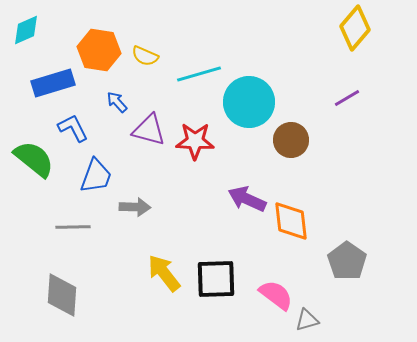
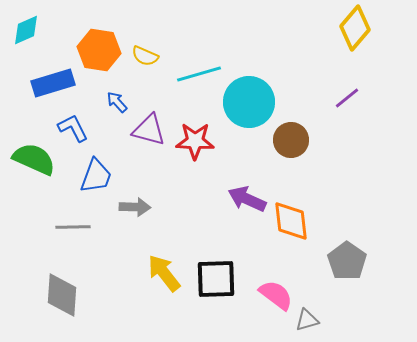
purple line: rotated 8 degrees counterclockwise
green semicircle: rotated 15 degrees counterclockwise
